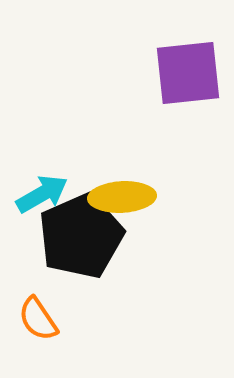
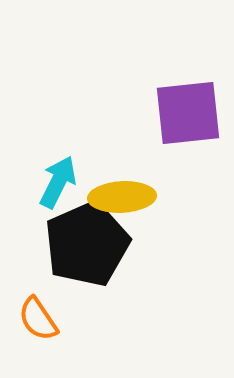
purple square: moved 40 px down
cyan arrow: moved 16 px right, 12 px up; rotated 34 degrees counterclockwise
black pentagon: moved 6 px right, 8 px down
